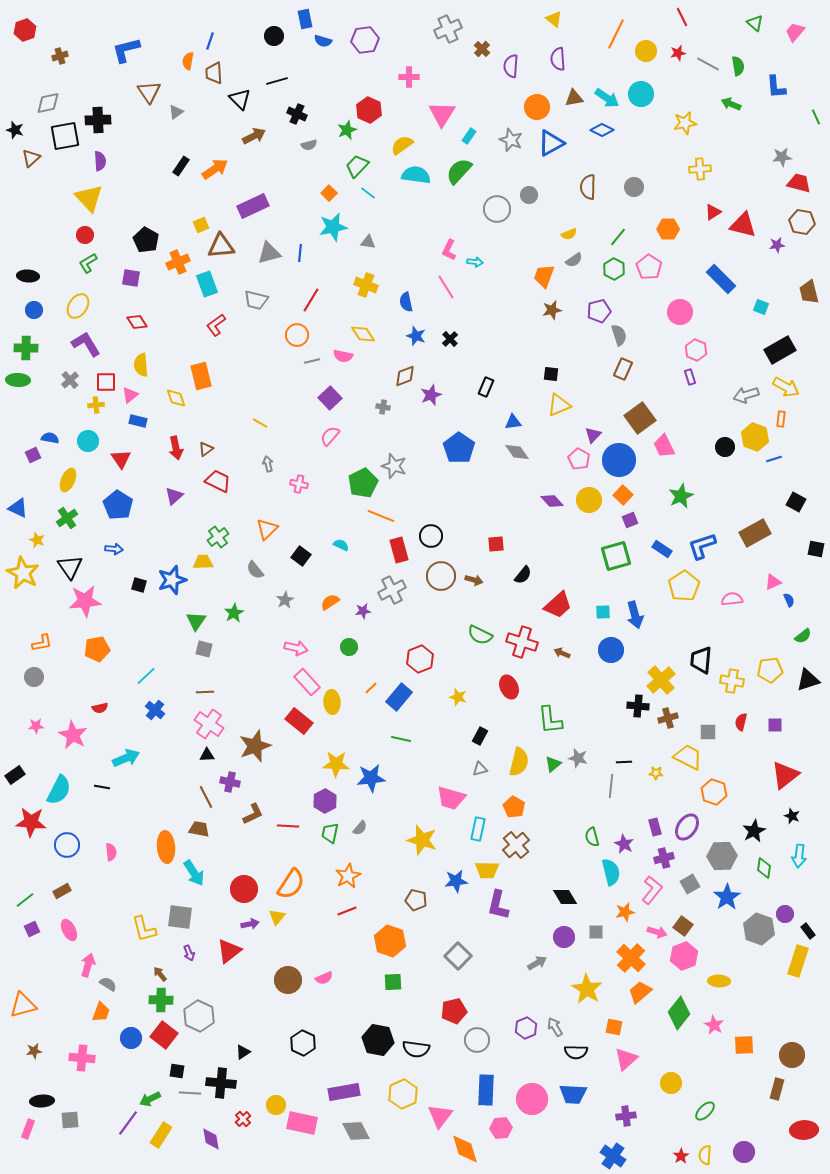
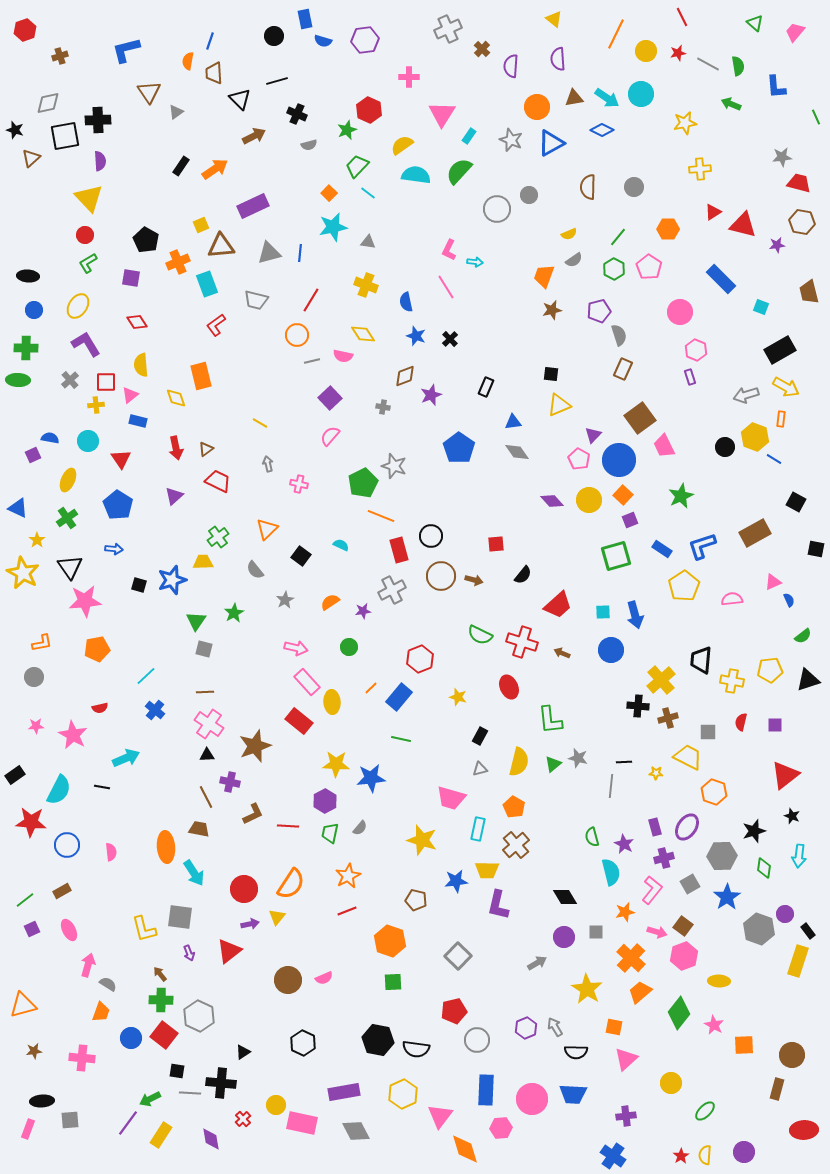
blue line at (774, 459): rotated 49 degrees clockwise
yellow star at (37, 540): rotated 14 degrees clockwise
black star at (754, 831): rotated 10 degrees clockwise
